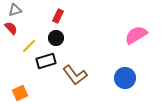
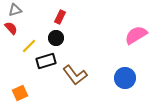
red rectangle: moved 2 px right, 1 px down
